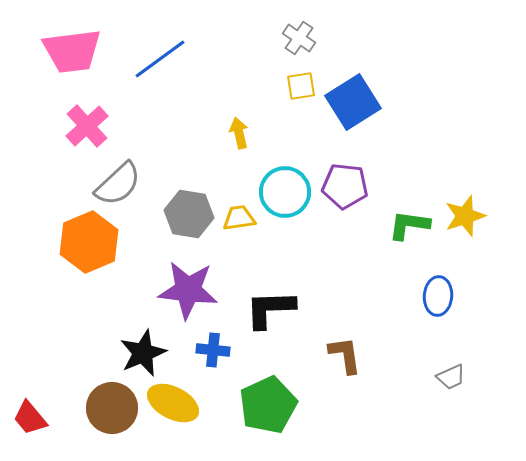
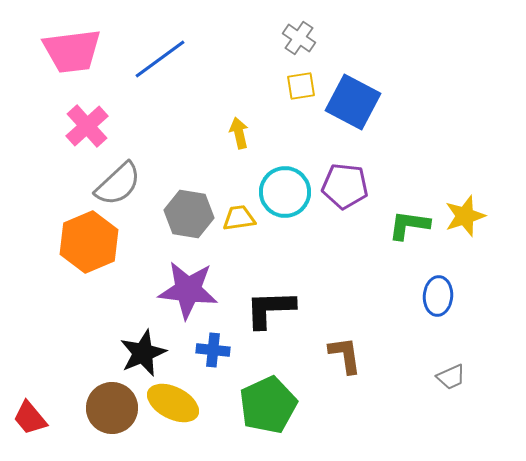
blue square: rotated 30 degrees counterclockwise
